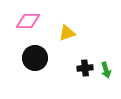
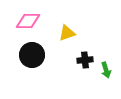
black circle: moved 3 px left, 3 px up
black cross: moved 8 px up
